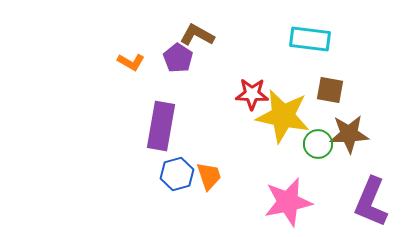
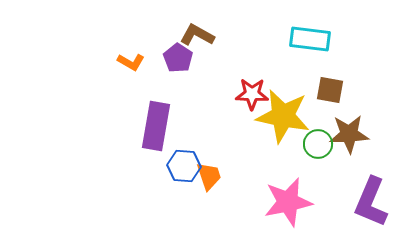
purple rectangle: moved 5 px left
blue hexagon: moved 7 px right, 8 px up; rotated 20 degrees clockwise
